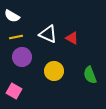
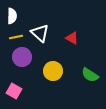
white semicircle: rotated 119 degrees counterclockwise
white triangle: moved 8 px left, 1 px up; rotated 18 degrees clockwise
yellow circle: moved 1 px left
green semicircle: rotated 36 degrees counterclockwise
